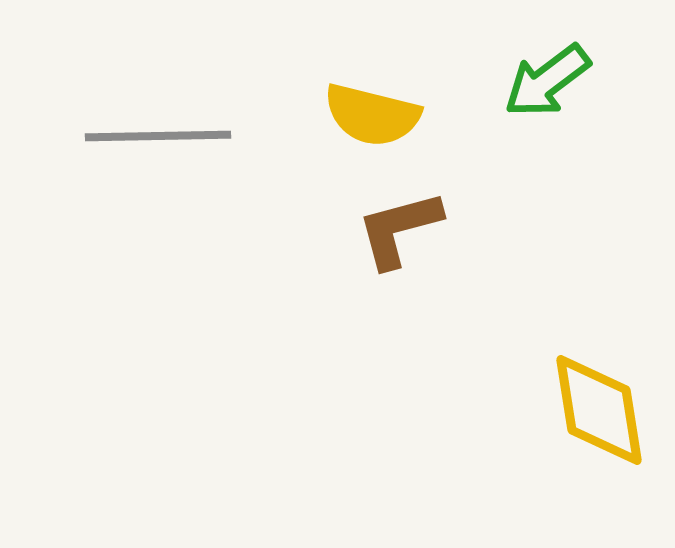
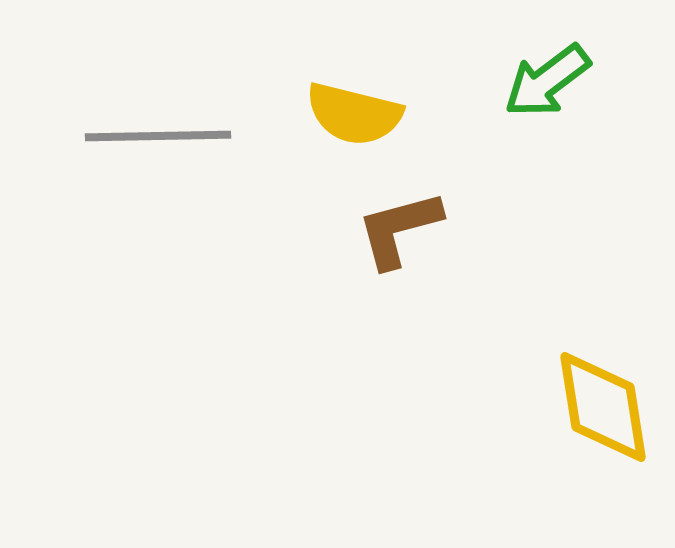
yellow semicircle: moved 18 px left, 1 px up
yellow diamond: moved 4 px right, 3 px up
